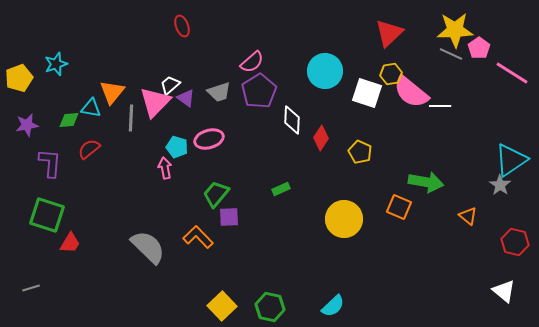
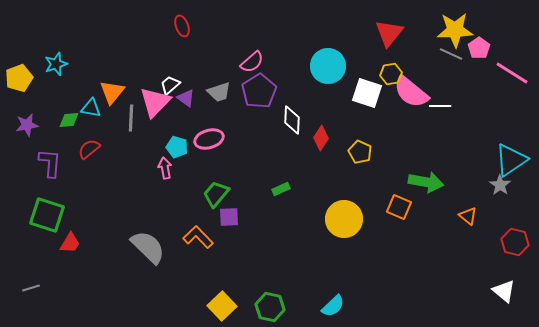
red triangle at (389, 33): rotated 8 degrees counterclockwise
cyan circle at (325, 71): moved 3 px right, 5 px up
